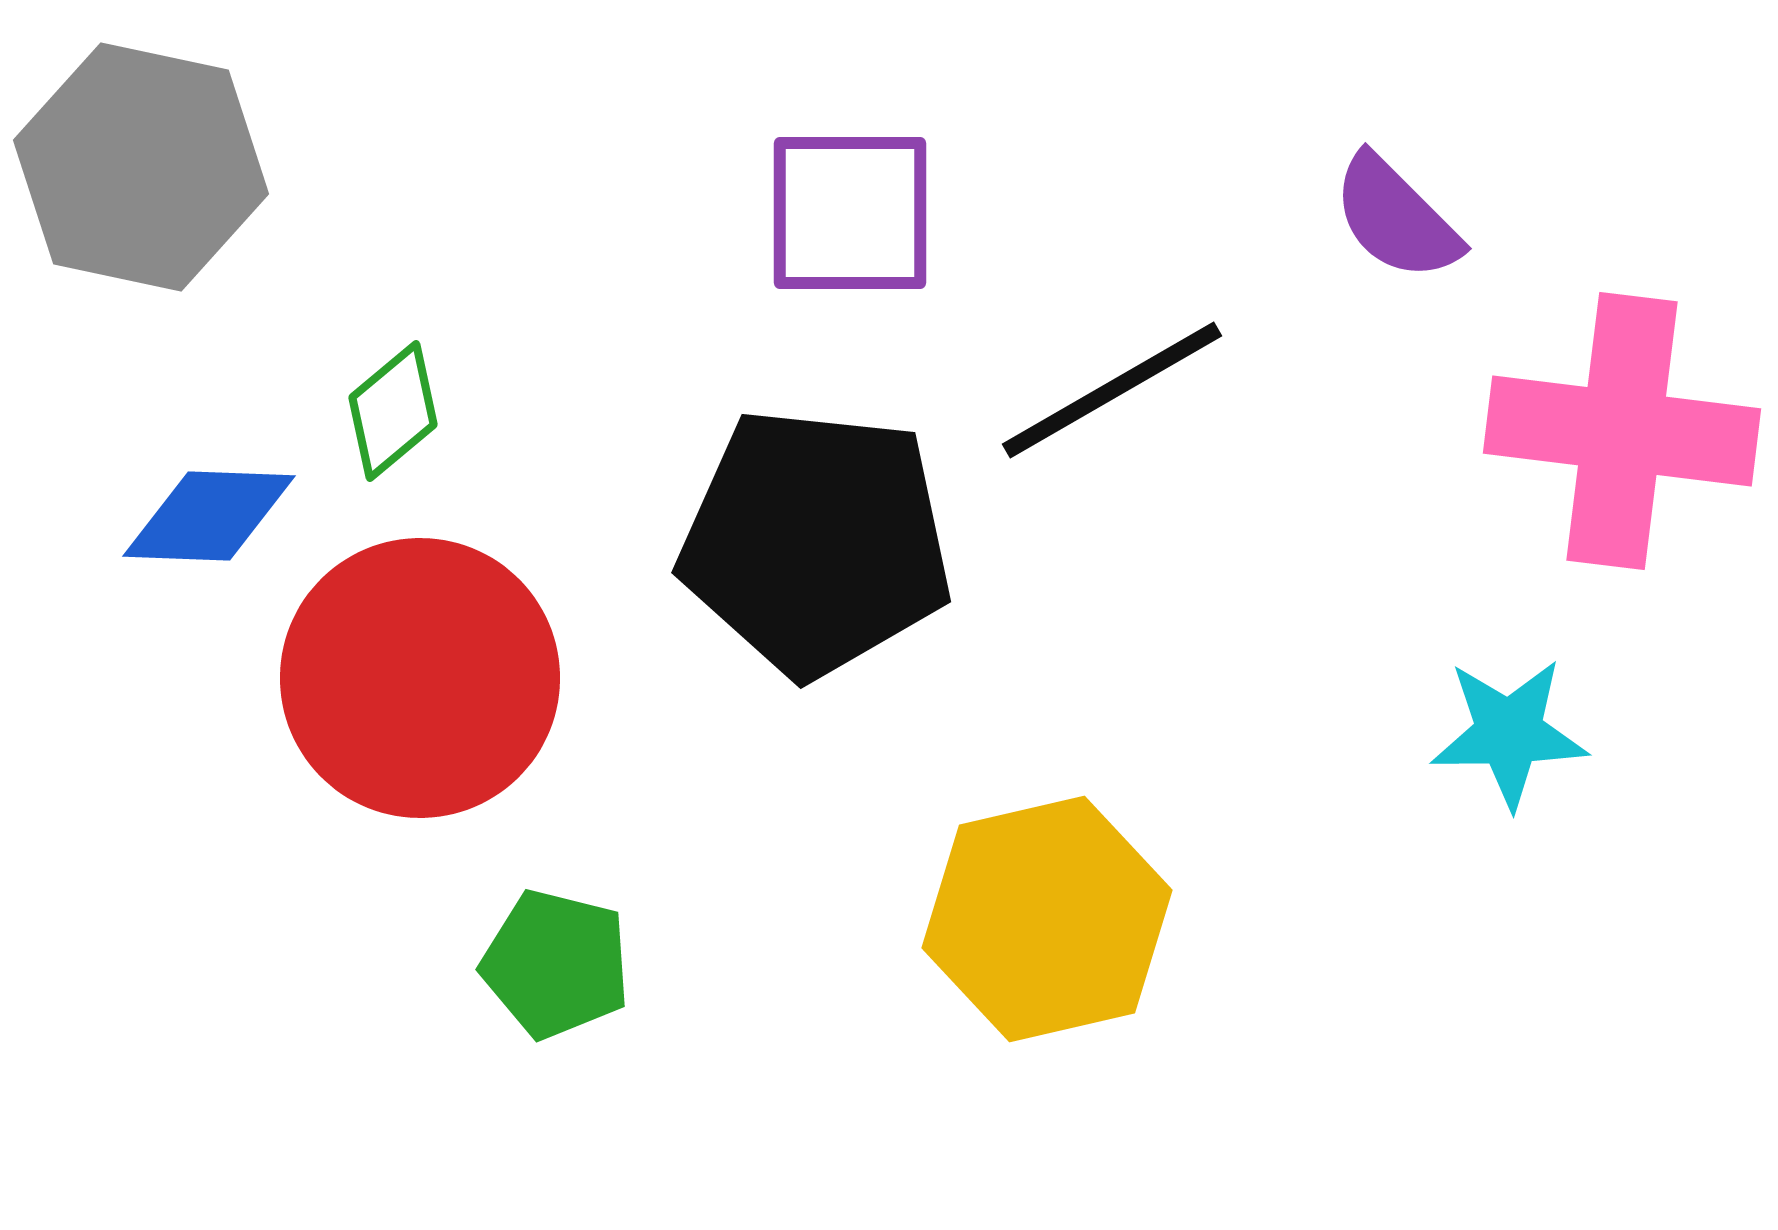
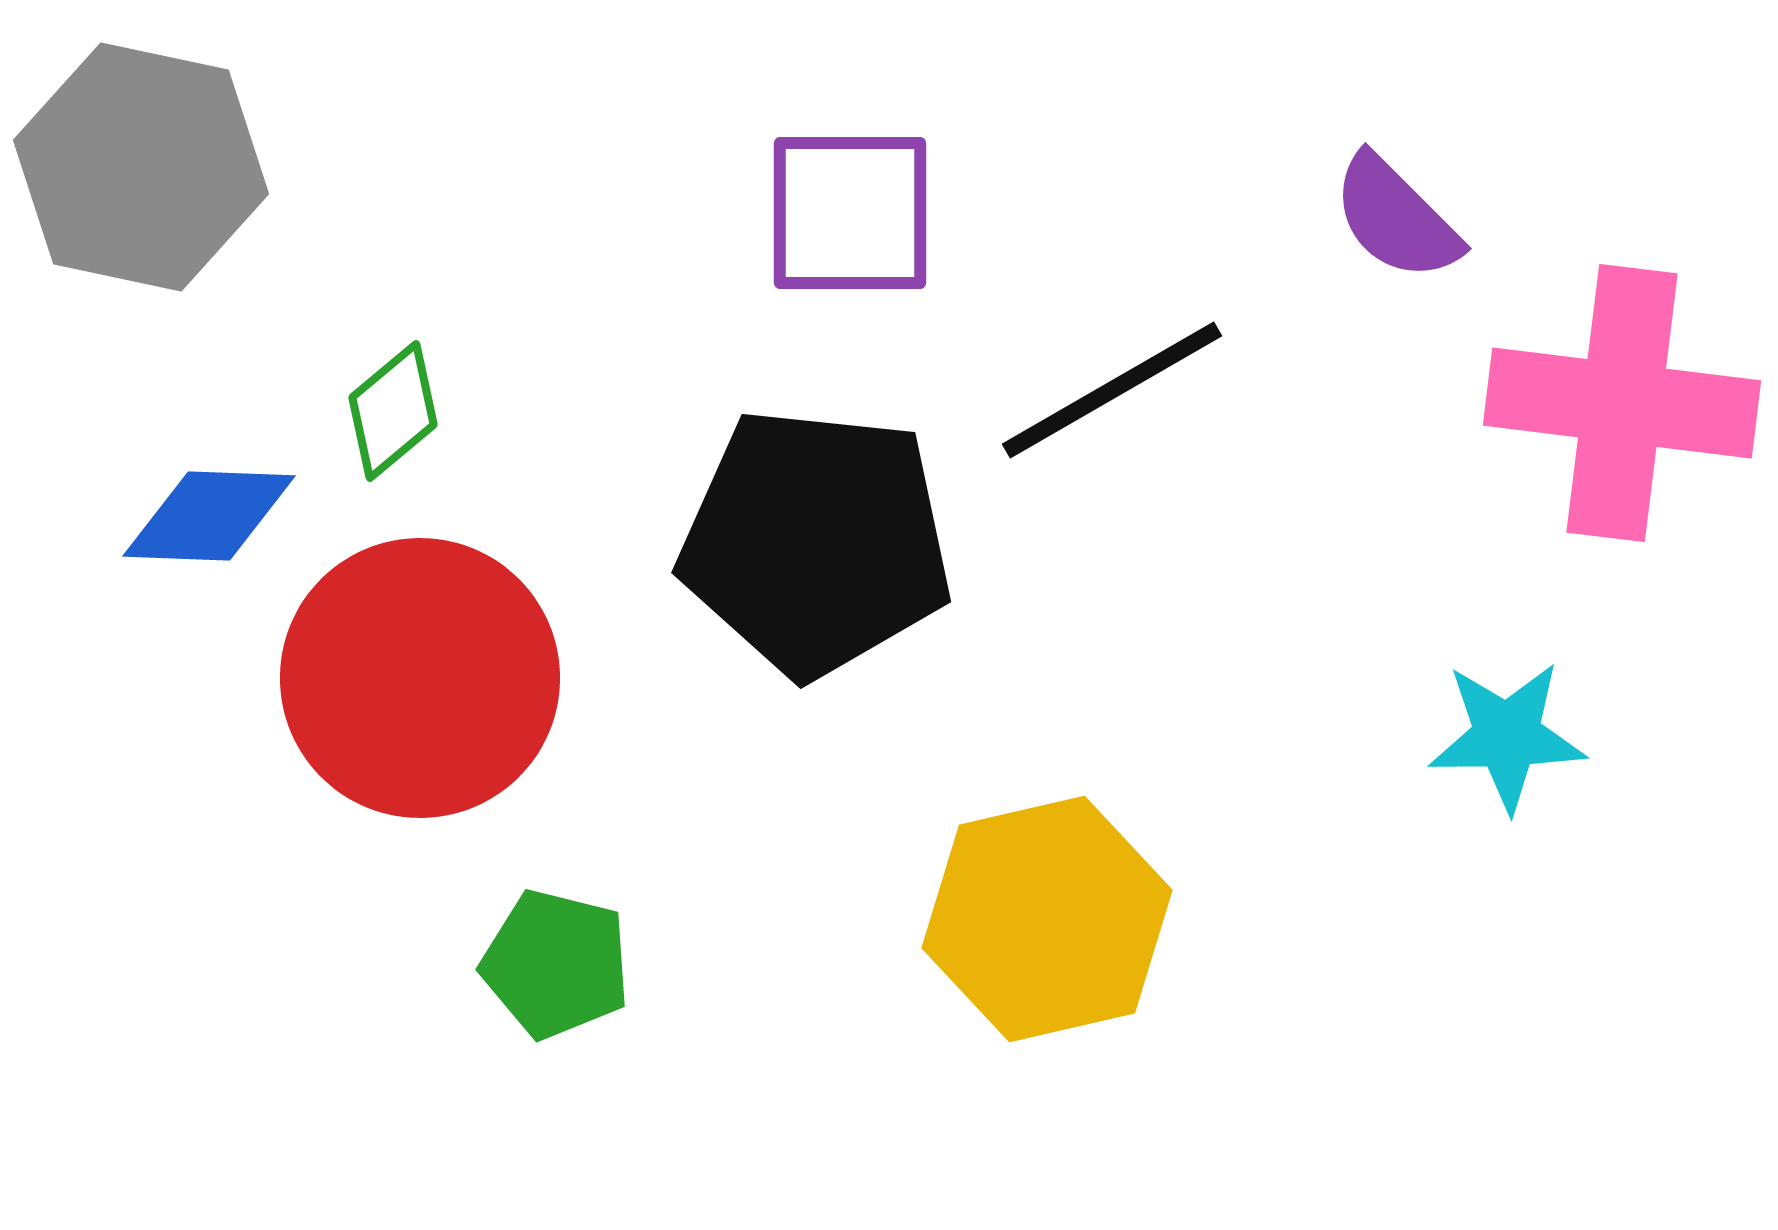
pink cross: moved 28 px up
cyan star: moved 2 px left, 3 px down
